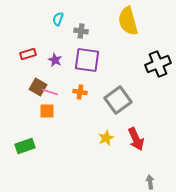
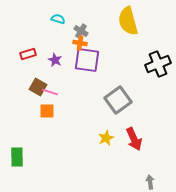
cyan semicircle: rotated 88 degrees clockwise
gray cross: rotated 24 degrees clockwise
orange cross: moved 49 px up
red arrow: moved 2 px left
green rectangle: moved 8 px left, 11 px down; rotated 72 degrees counterclockwise
